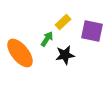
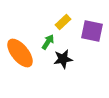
green arrow: moved 1 px right, 3 px down
black star: moved 2 px left, 4 px down
